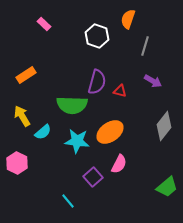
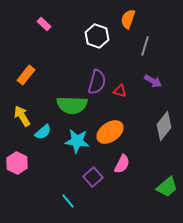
orange rectangle: rotated 18 degrees counterclockwise
pink semicircle: moved 3 px right
